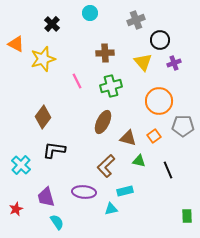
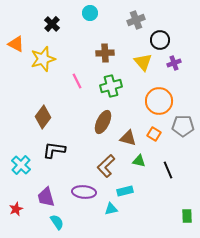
orange square: moved 2 px up; rotated 24 degrees counterclockwise
